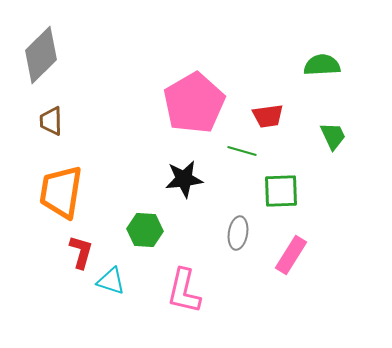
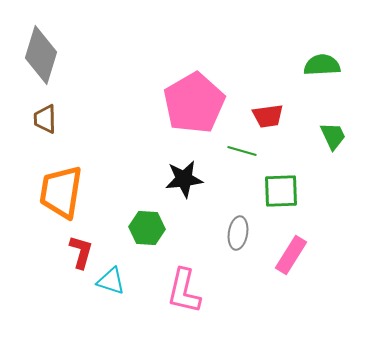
gray diamond: rotated 28 degrees counterclockwise
brown trapezoid: moved 6 px left, 2 px up
green hexagon: moved 2 px right, 2 px up
